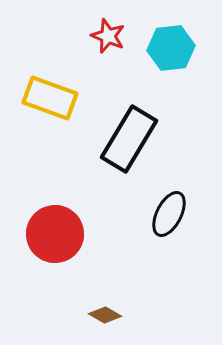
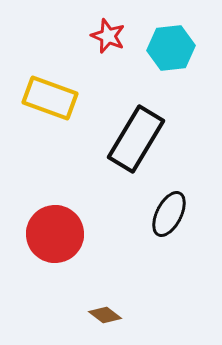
black rectangle: moved 7 px right
brown diamond: rotated 8 degrees clockwise
